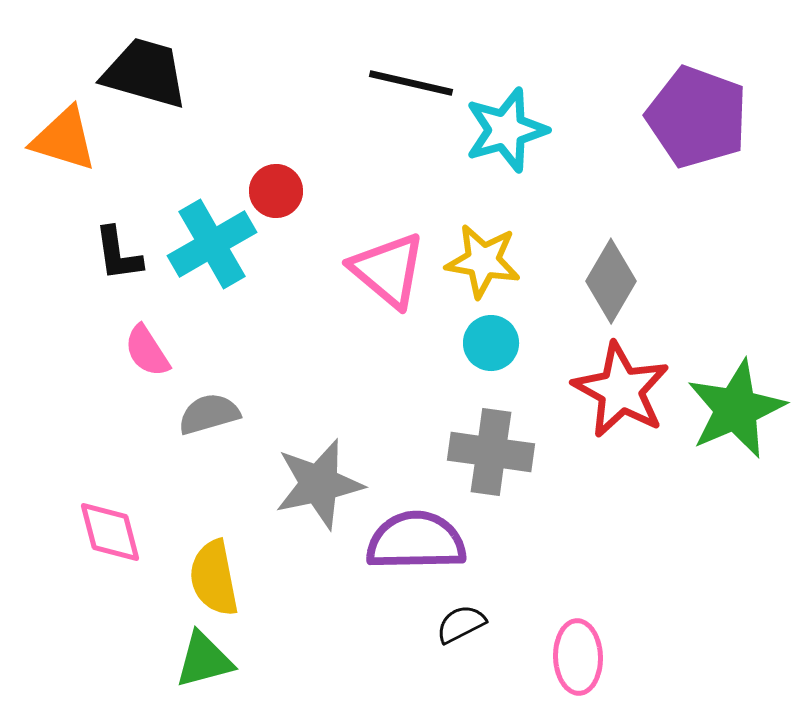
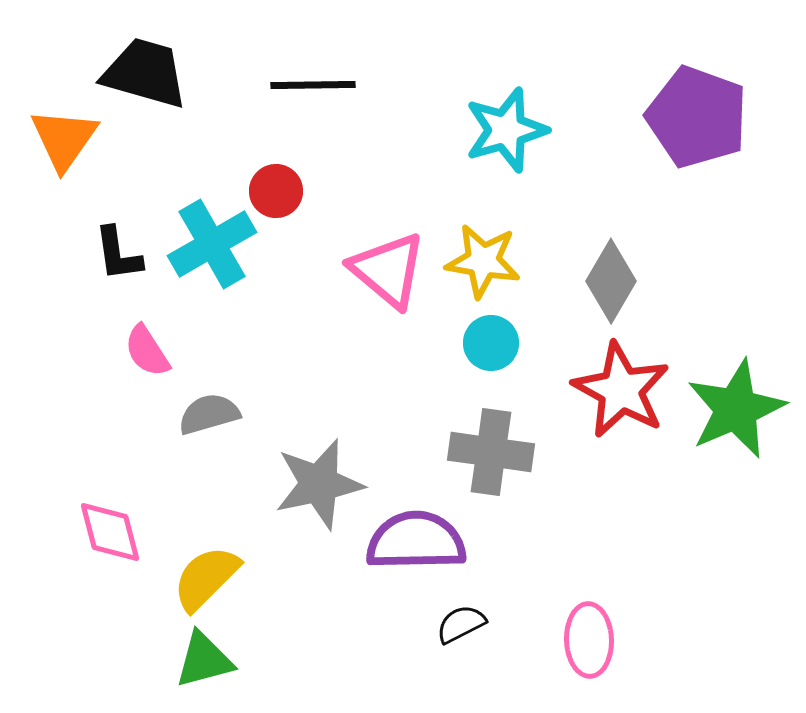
black line: moved 98 px left, 2 px down; rotated 14 degrees counterclockwise
orange triangle: rotated 48 degrees clockwise
yellow semicircle: moved 8 px left; rotated 56 degrees clockwise
pink ellipse: moved 11 px right, 17 px up
